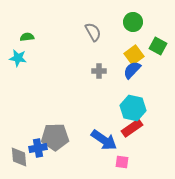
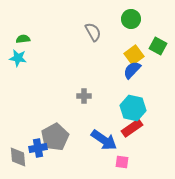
green circle: moved 2 px left, 3 px up
green semicircle: moved 4 px left, 2 px down
gray cross: moved 15 px left, 25 px down
gray pentagon: rotated 28 degrees counterclockwise
gray diamond: moved 1 px left
